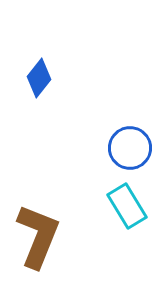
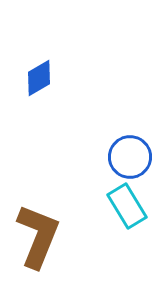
blue diamond: rotated 21 degrees clockwise
blue circle: moved 9 px down
